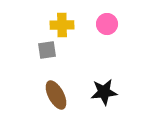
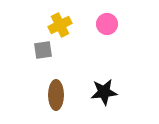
yellow cross: moved 2 px left; rotated 25 degrees counterclockwise
gray square: moved 4 px left
brown ellipse: rotated 28 degrees clockwise
